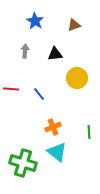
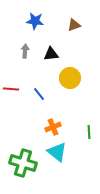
blue star: rotated 24 degrees counterclockwise
black triangle: moved 4 px left
yellow circle: moved 7 px left
